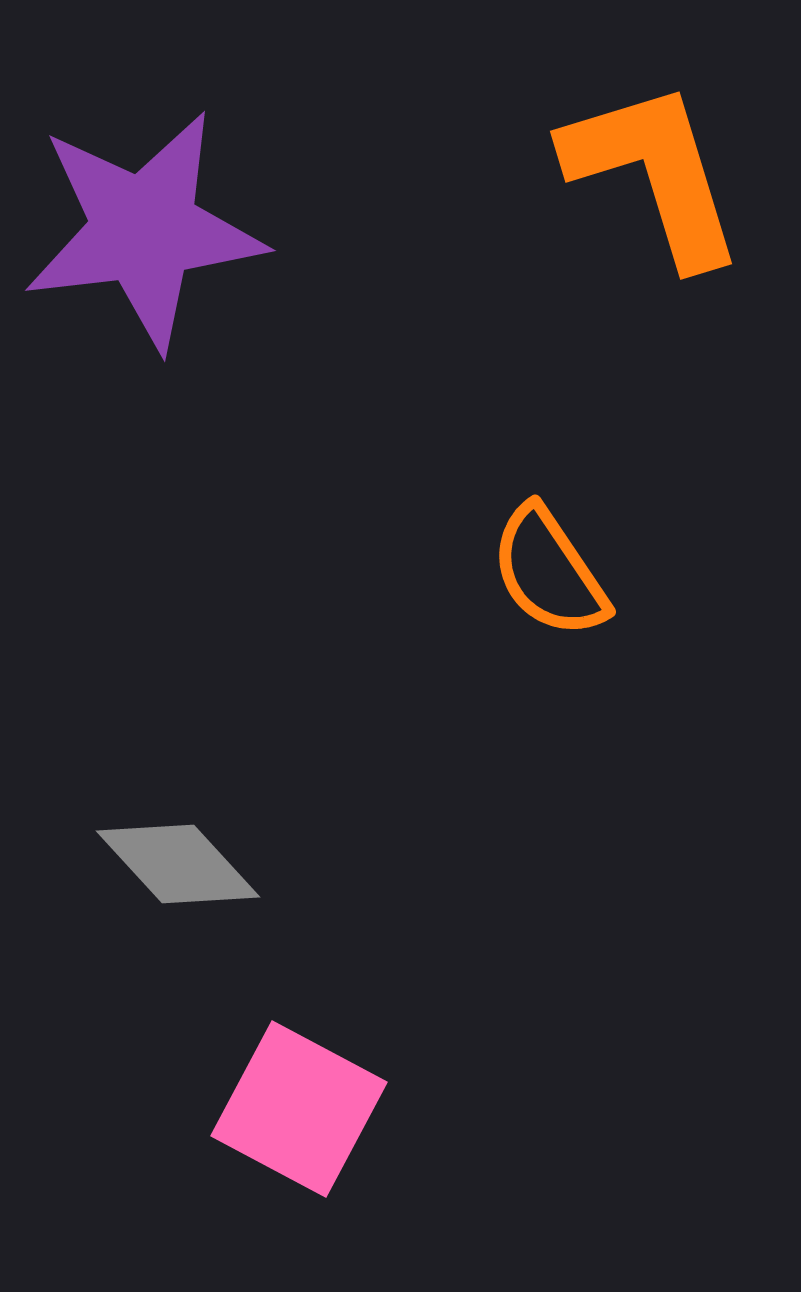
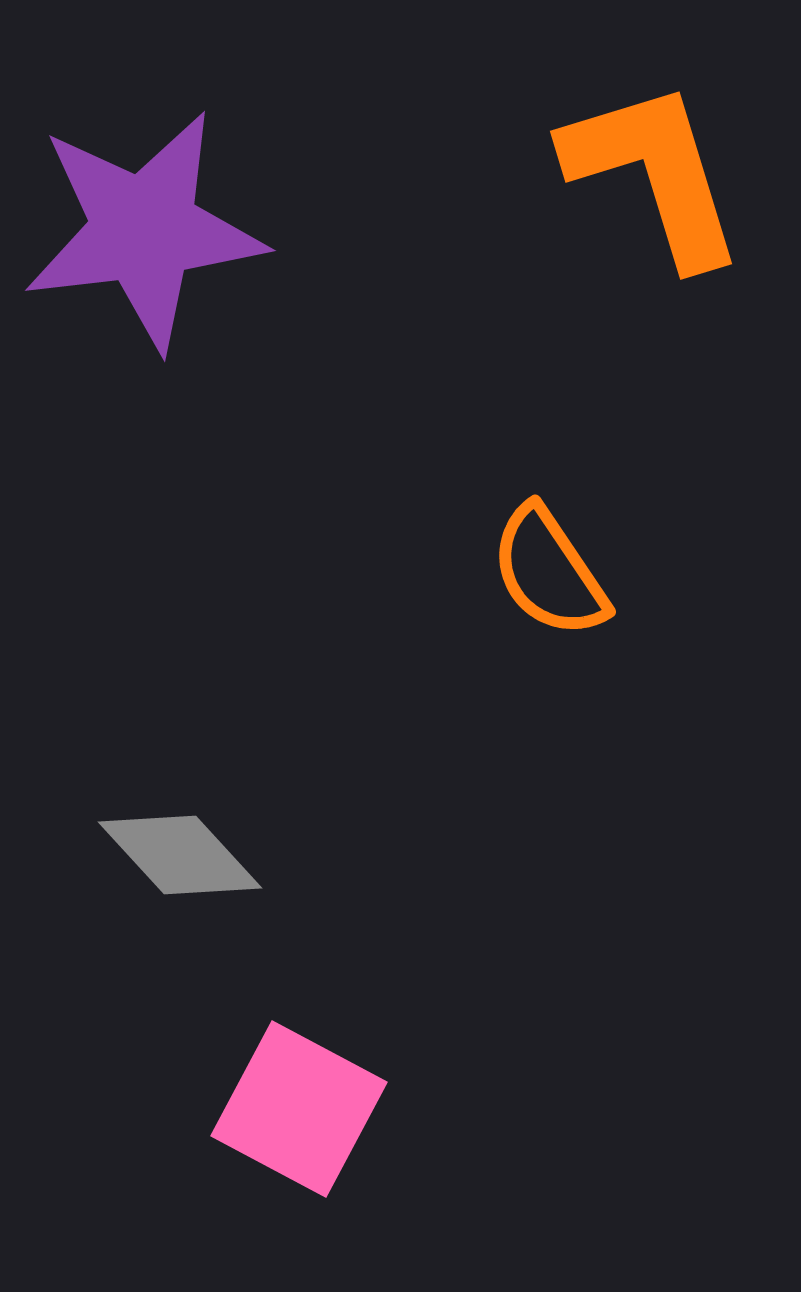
gray diamond: moved 2 px right, 9 px up
